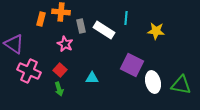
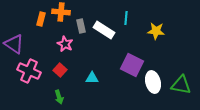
green arrow: moved 8 px down
